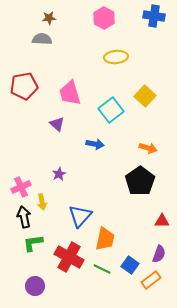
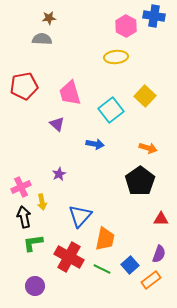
pink hexagon: moved 22 px right, 8 px down
red triangle: moved 1 px left, 2 px up
blue square: rotated 12 degrees clockwise
